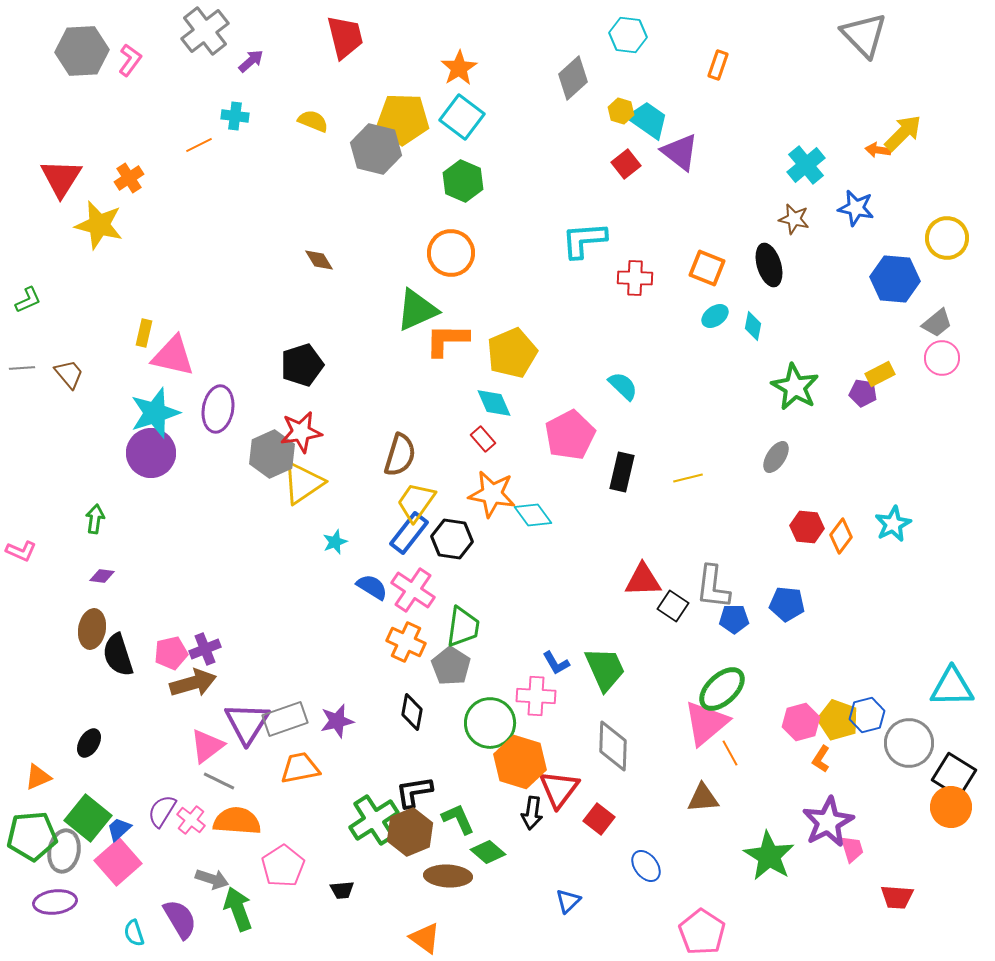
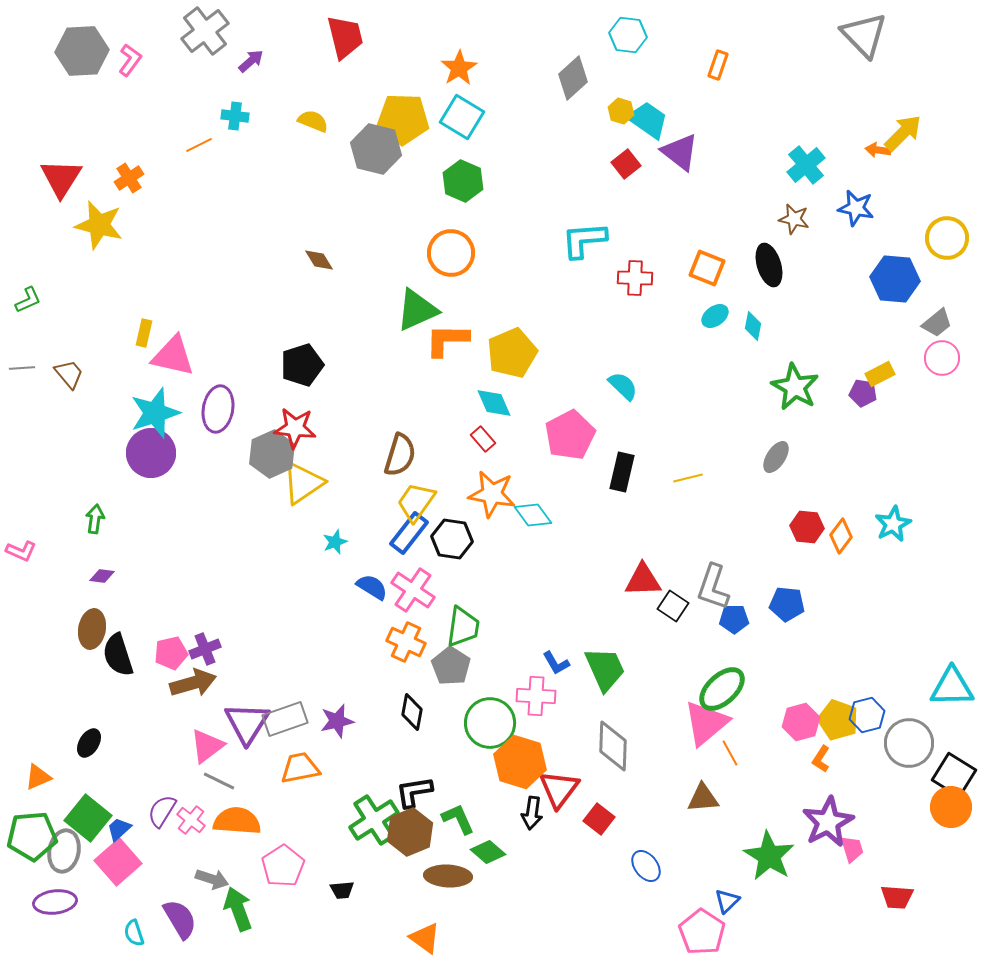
cyan square at (462, 117): rotated 6 degrees counterclockwise
red star at (301, 432): moved 6 px left, 4 px up; rotated 15 degrees clockwise
gray L-shape at (713, 587): rotated 12 degrees clockwise
blue triangle at (568, 901): moved 159 px right
